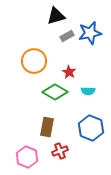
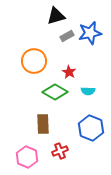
brown rectangle: moved 4 px left, 3 px up; rotated 12 degrees counterclockwise
